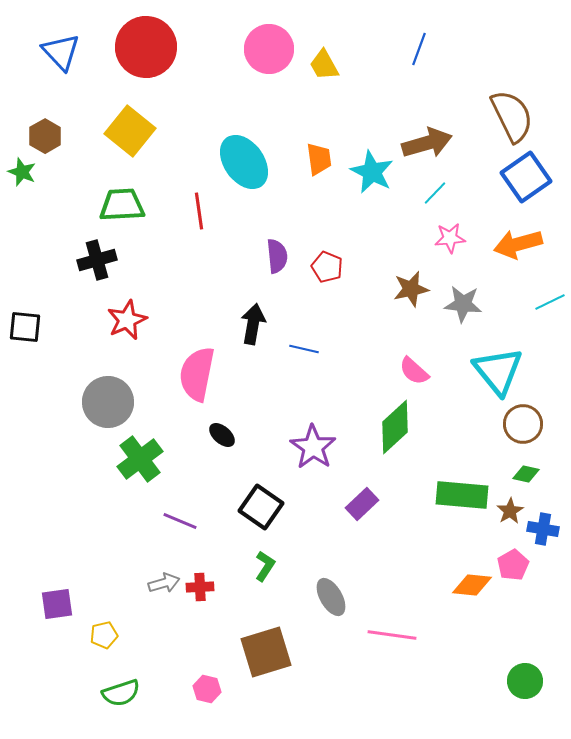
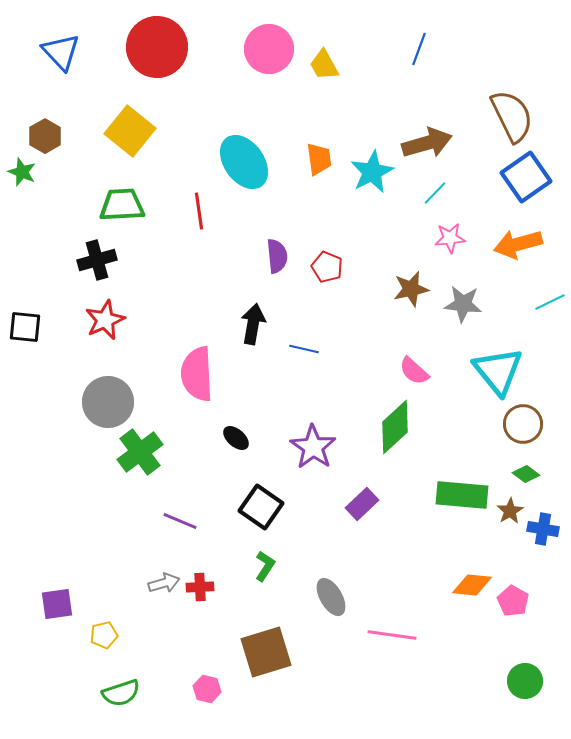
red circle at (146, 47): moved 11 px right
cyan star at (372, 172): rotated 18 degrees clockwise
red star at (127, 320): moved 22 px left
pink semicircle at (197, 374): rotated 14 degrees counterclockwise
black ellipse at (222, 435): moved 14 px right, 3 px down
green cross at (140, 459): moved 7 px up
green diamond at (526, 474): rotated 24 degrees clockwise
pink pentagon at (513, 565): moved 36 px down; rotated 12 degrees counterclockwise
